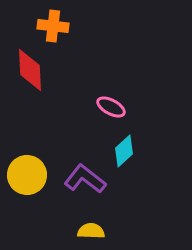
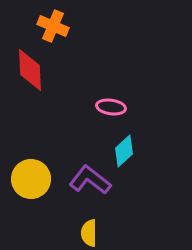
orange cross: rotated 16 degrees clockwise
pink ellipse: rotated 20 degrees counterclockwise
yellow circle: moved 4 px right, 4 px down
purple L-shape: moved 5 px right, 1 px down
yellow semicircle: moved 2 px left, 2 px down; rotated 92 degrees counterclockwise
